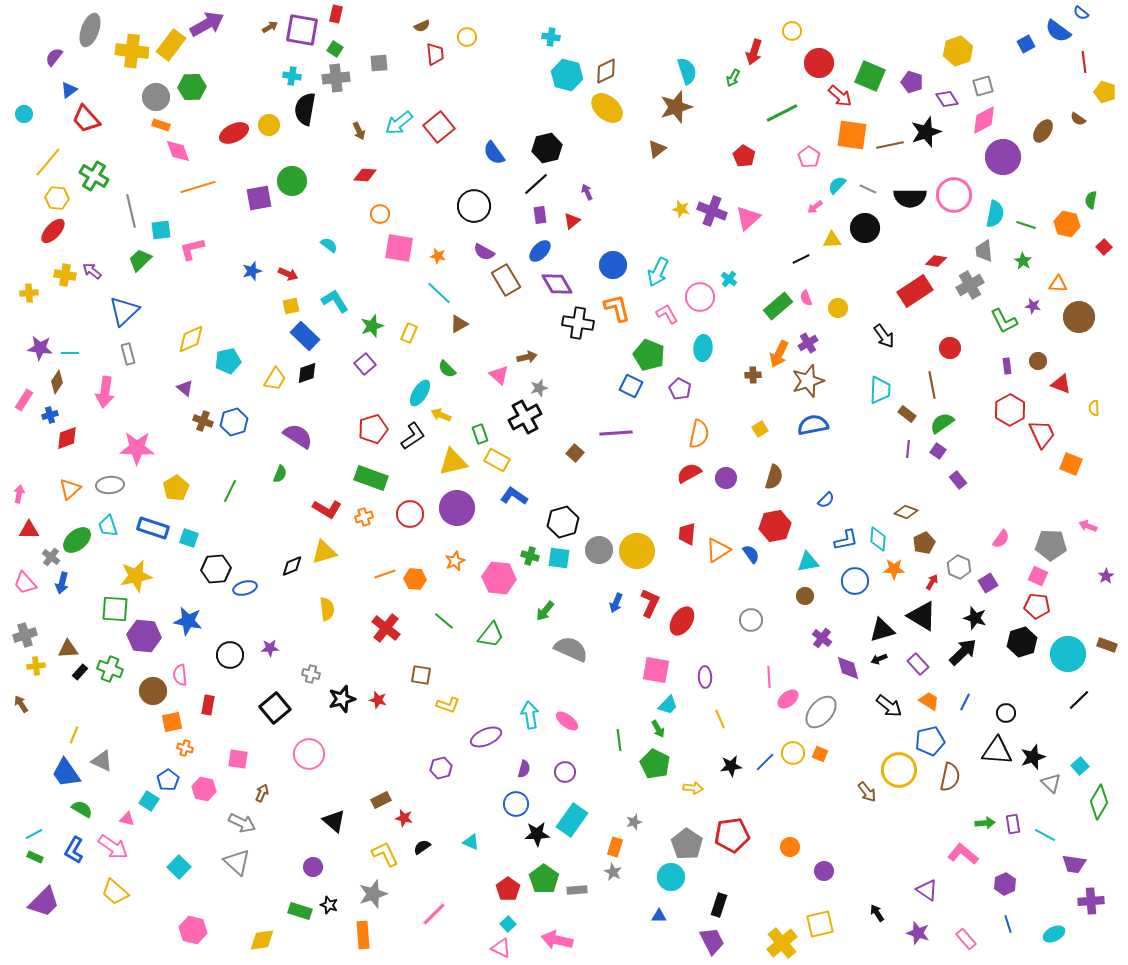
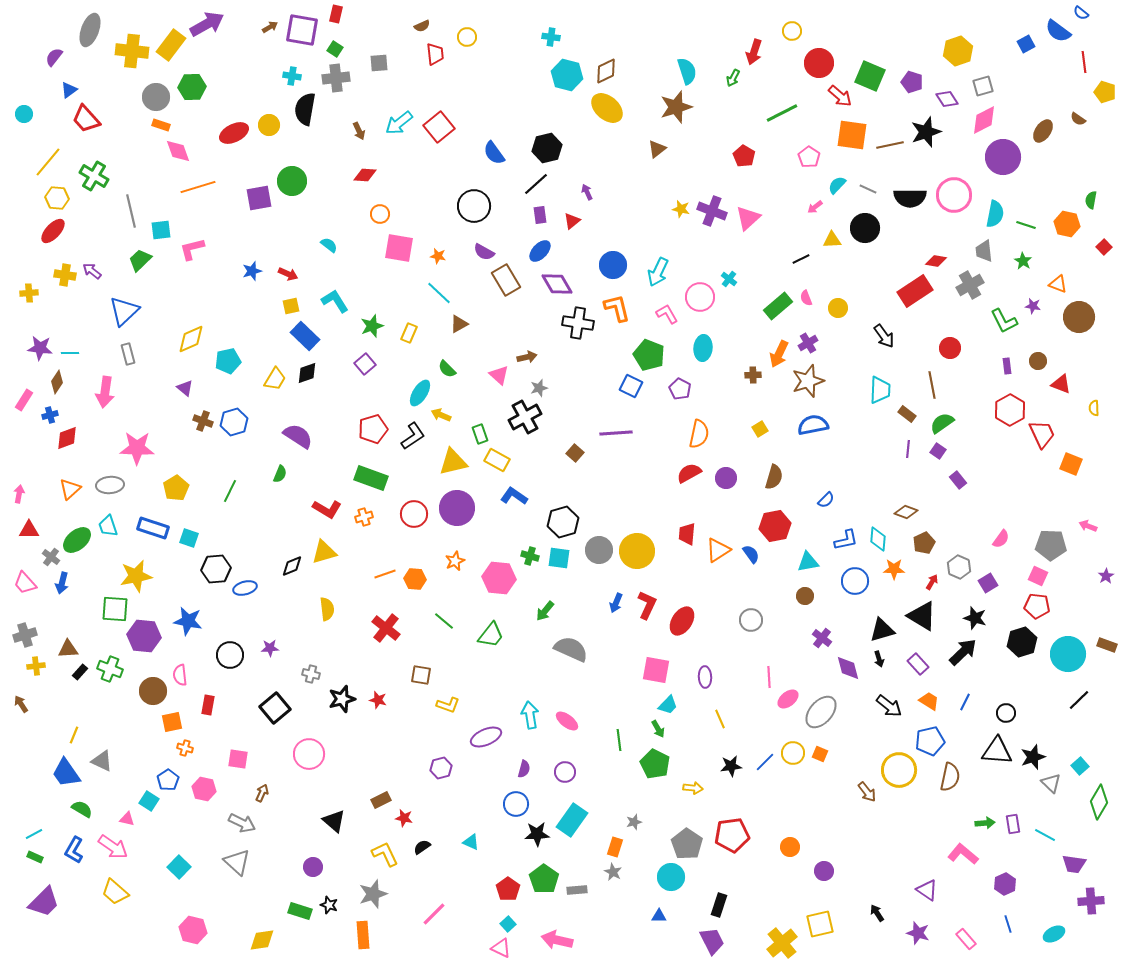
orange triangle at (1058, 284): rotated 18 degrees clockwise
red circle at (410, 514): moved 4 px right
red L-shape at (650, 603): moved 3 px left, 2 px down
black arrow at (879, 659): rotated 84 degrees counterclockwise
